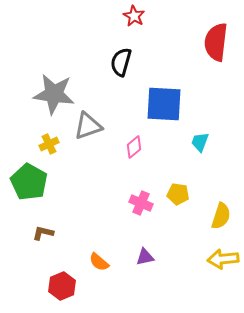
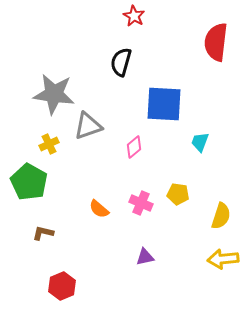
orange semicircle: moved 53 px up
